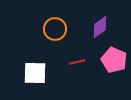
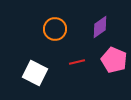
white square: rotated 25 degrees clockwise
